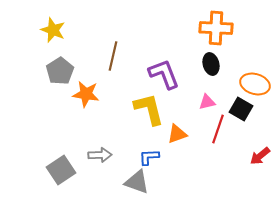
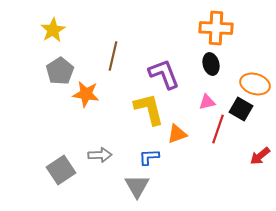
yellow star: rotated 20 degrees clockwise
gray triangle: moved 4 px down; rotated 40 degrees clockwise
